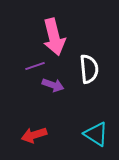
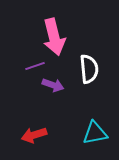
cyan triangle: moved 1 px left, 1 px up; rotated 44 degrees counterclockwise
